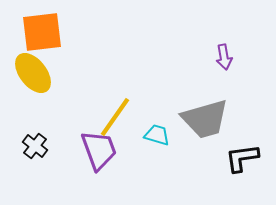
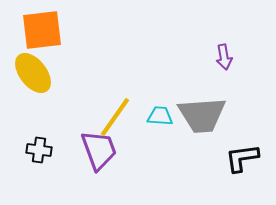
orange square: moved 2 px up
gray trapezoid: moved 3 px left, 4 px up; rotated 12 degrees clockwise
cyan trapezoid: moved 3 px right, 19 px up; rotated 12 degrees counterclockwise
black cross: moved 4 px right, 4 px down; rotated 30 degrees counterclockwise
